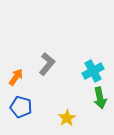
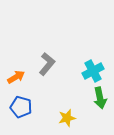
orange arrow: rotated 24 degrees clockwise
yellow star: rotated 18 degrees clockwise
